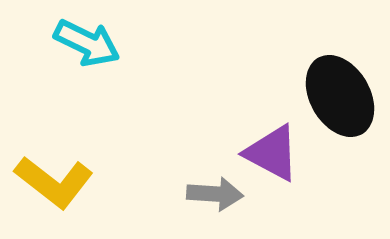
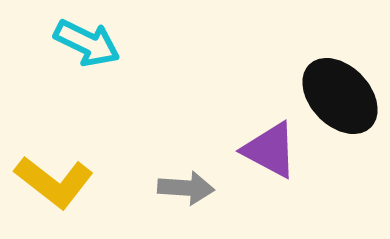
black ellipse: rotated 14 degrees counterclockwise
purple triangle: moved 2 px left, 3 px up
gray arrow: moved 29 px left, 6 px up
